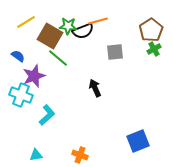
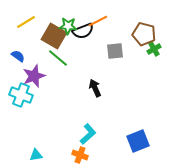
orange line: rotated 12 degrees counterclockwise
brown pentagon: moved 7 px left, 4 px down; rotated 25 degrees counterclockwise
brown square: moved 4 px right
gray square: moved 1 px up
cyan L-shape: moved 41 px right, 19 px down
